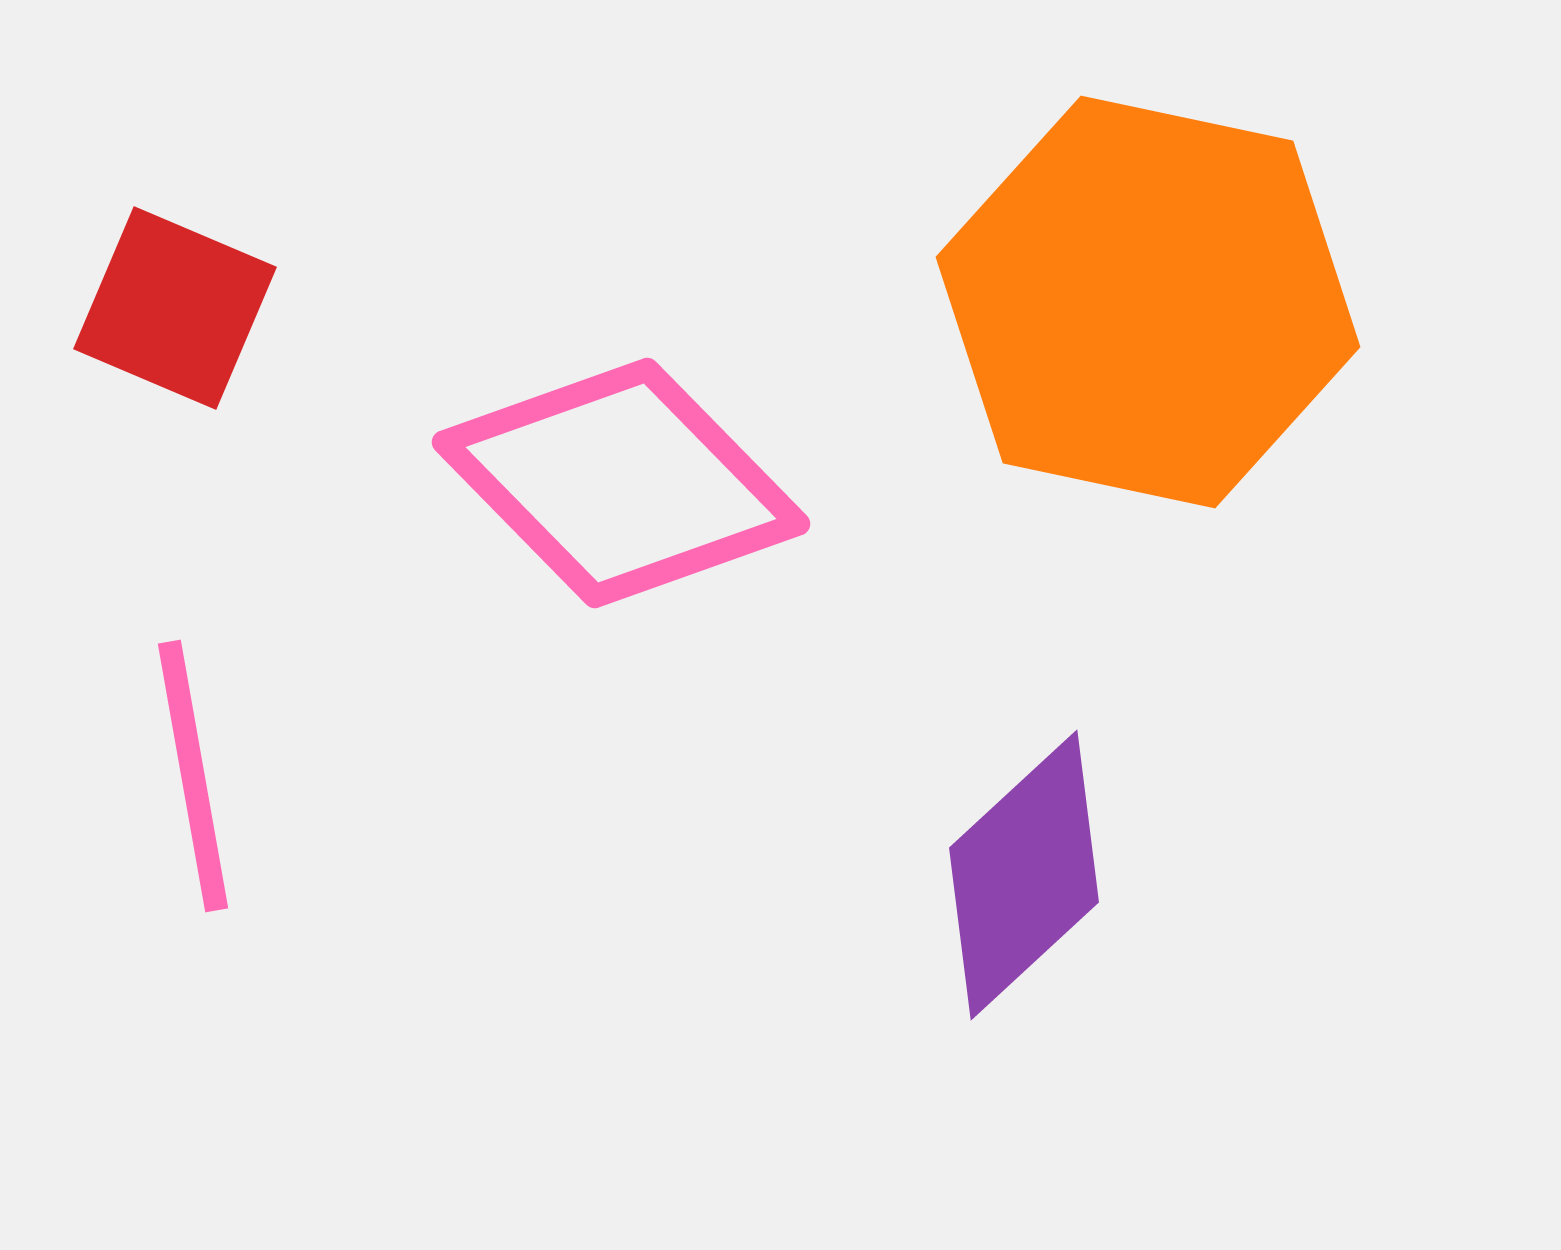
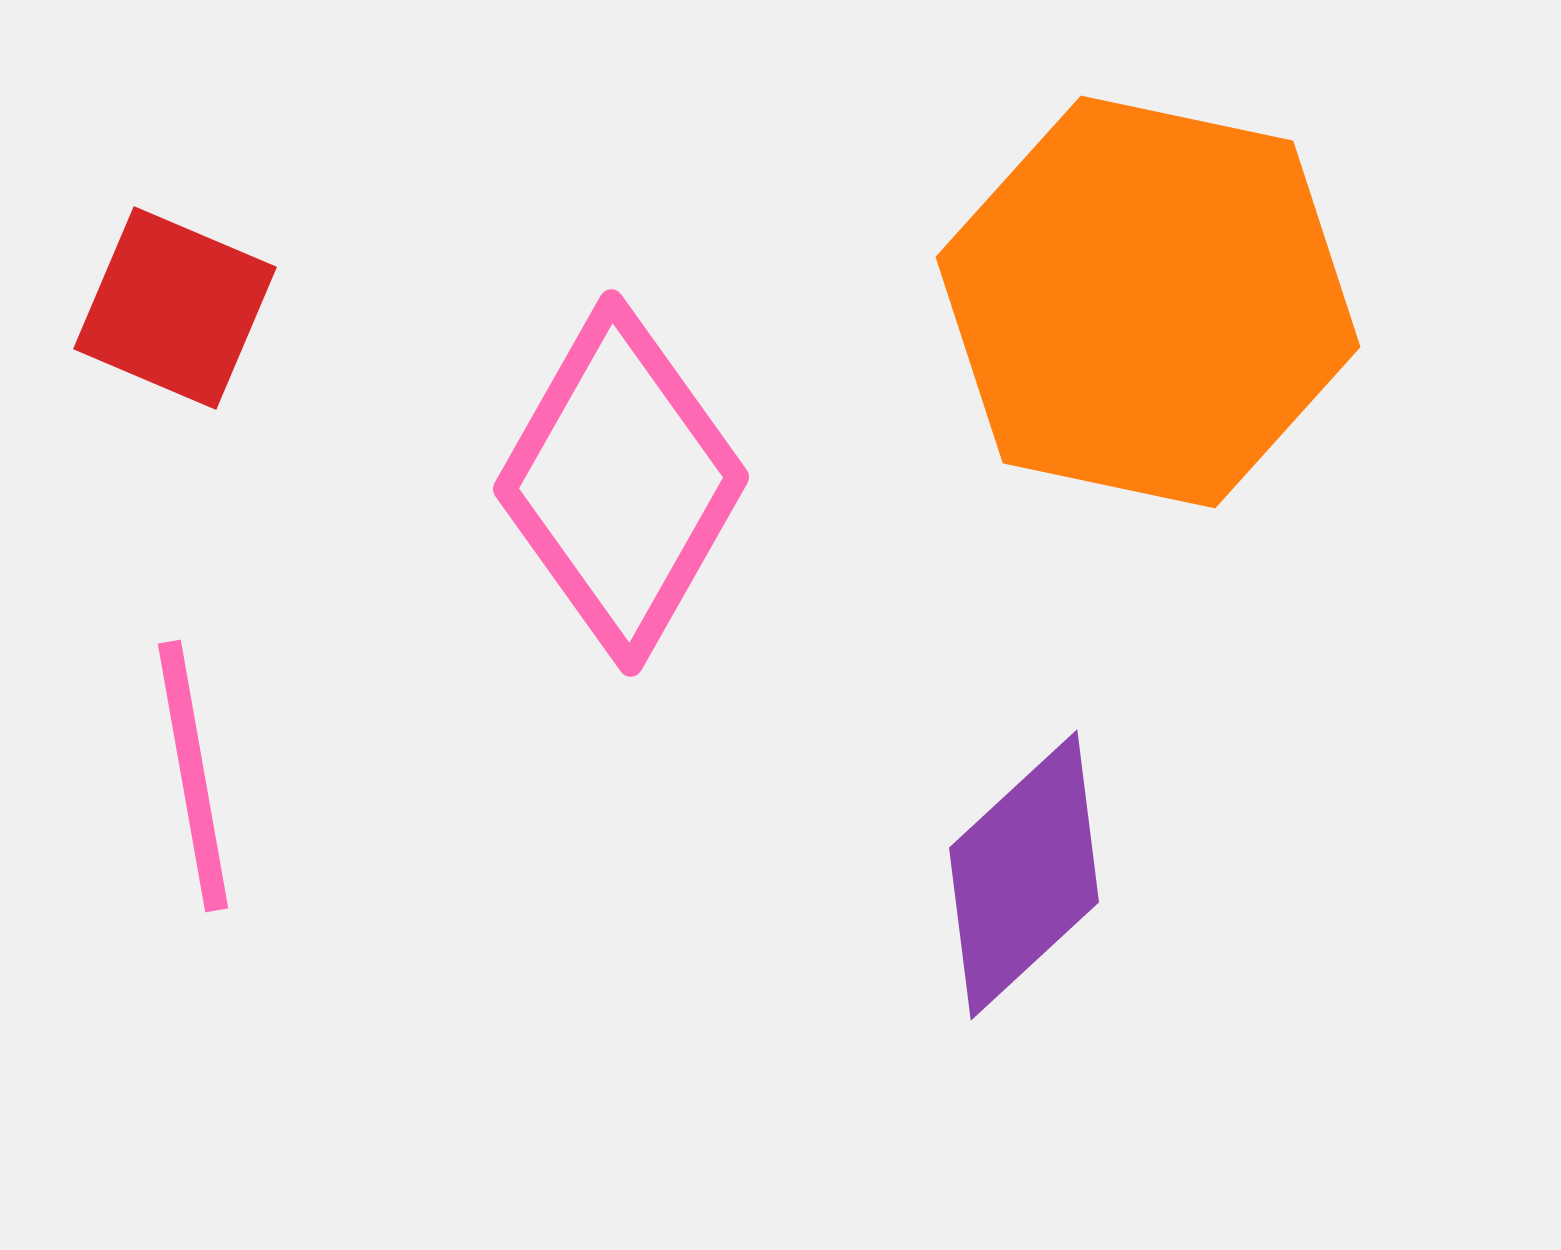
pink diamond: rotated 74 degrees clockwise
